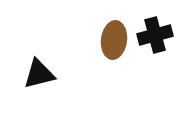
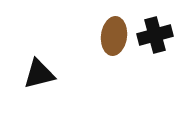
brown ellipse: moved 4 px up
